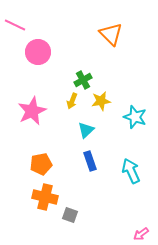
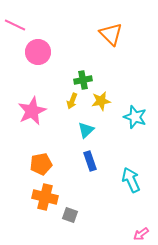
green cross: rotated 18 degrees clockwise
cyan arrow: moved 9 px down
